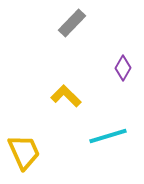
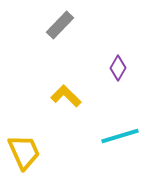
gray rectangle: moved 12 px left, 2 px down
purple diamond: moved 5 px left
cyan line: moved 12 px right
